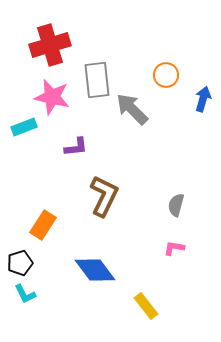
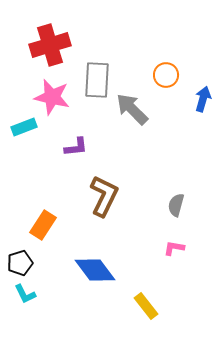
gray rectangle: rotated 9 degrees clockwise
